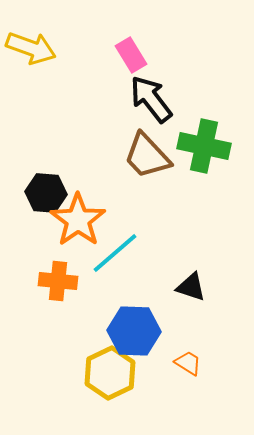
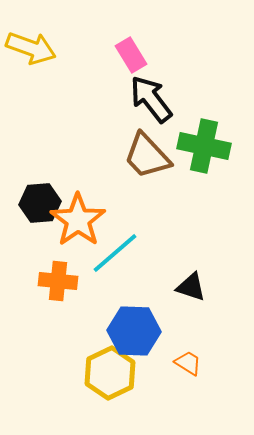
black hexagon: moved 6 px left, 10 px down; rotated 9 degrees counterclockwise
